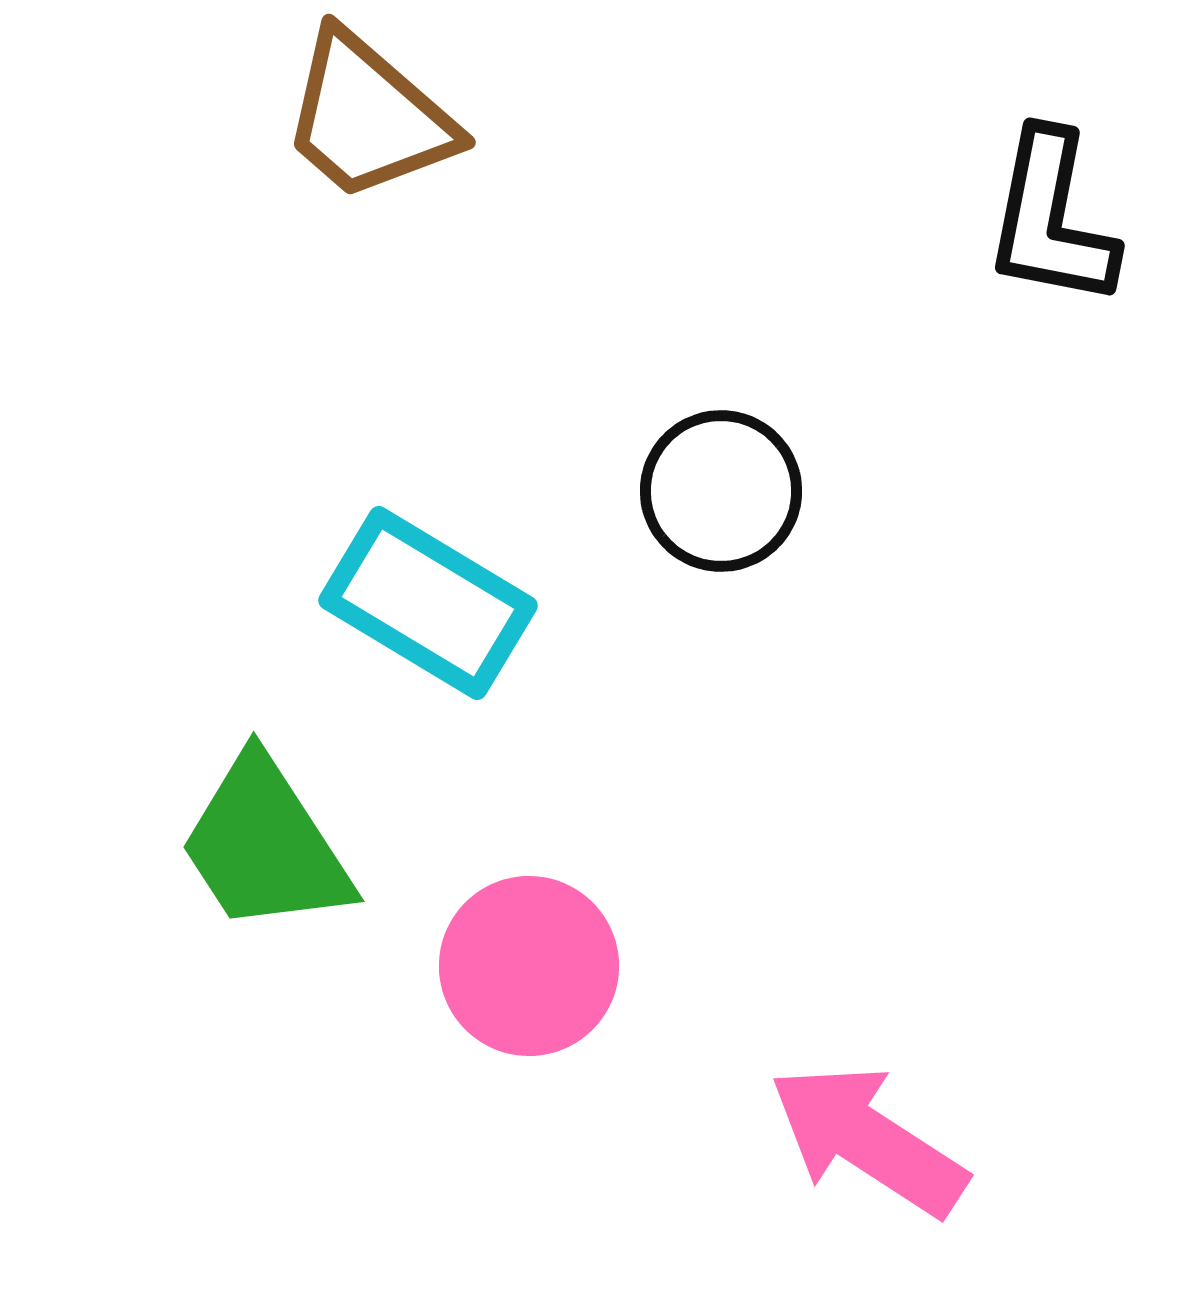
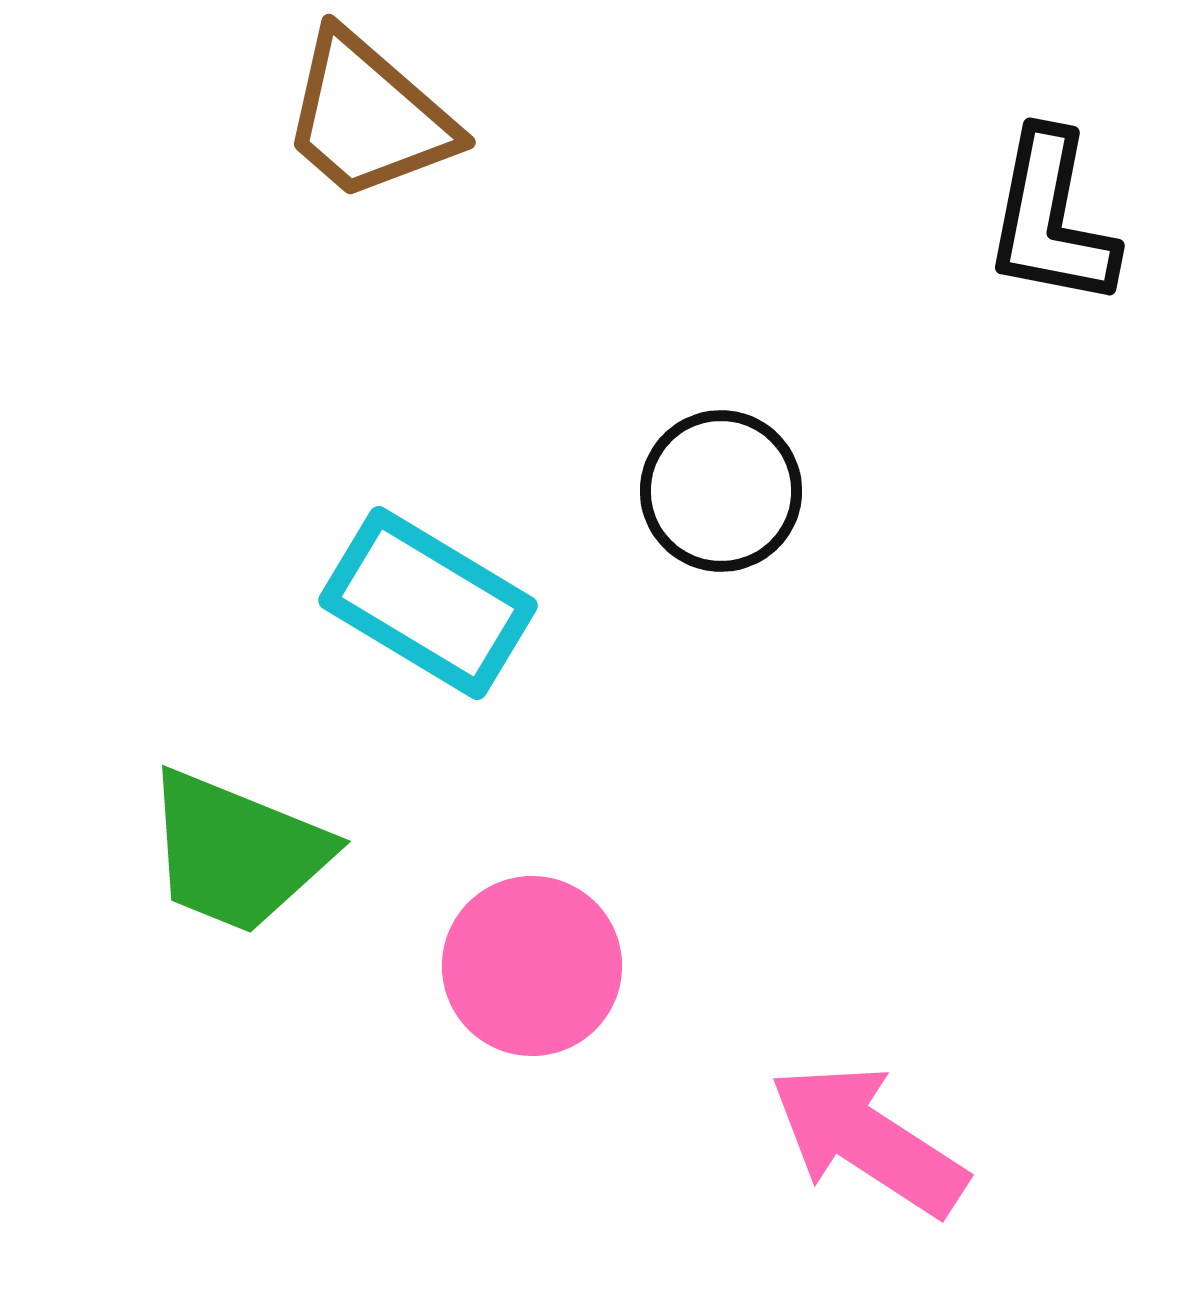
green trapezoid: moved 28 px left, 7 px down; rotated 35 degrees counterclockwise
pink circle: moved 3 px right
